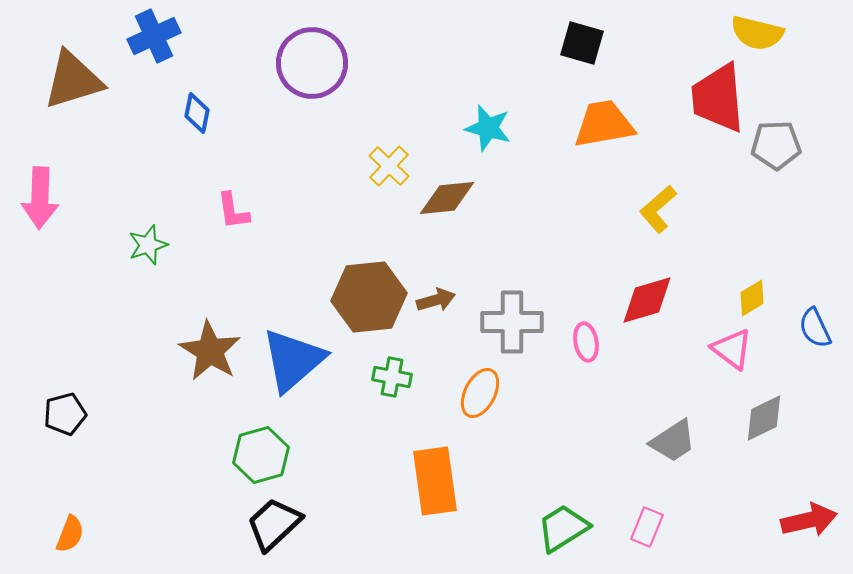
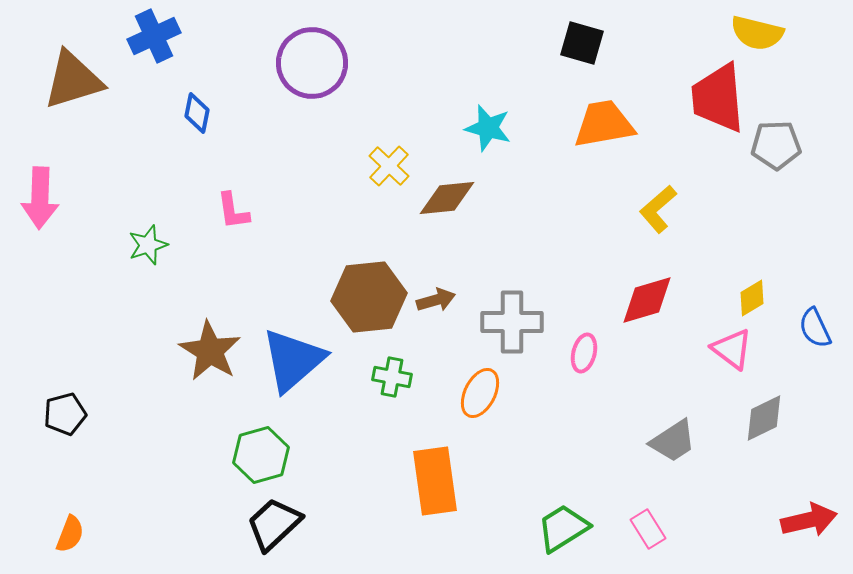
pink ellipse: moved 2 px left, 11 px down; rotated 24 degrees clockwise
pink rectangle: moved 1 px right, 2 px down; rotated 54 degrees counterclockwise
